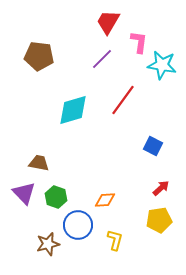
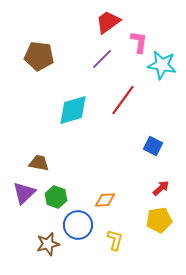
red trapezoid: rotated 24 degrees clockwise
purple triangle: rotated 30 degrees clockwise
